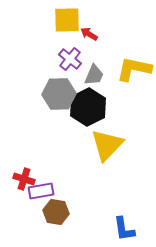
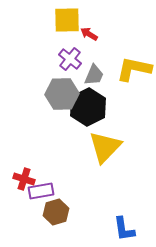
gray hexagon: moved 3 px right
yellow triangle: moved 2 px left, 2 px down
brown hexagon: rotated 25 degrees counterclockwise
